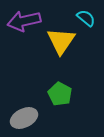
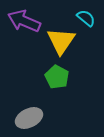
purple arrow: rotated 36 degrees clockwise
green pentagon: moved 3 px left, 17 px up
gray ellipse: moved 5 px right
